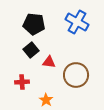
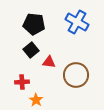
orange star: moved 10 px left
